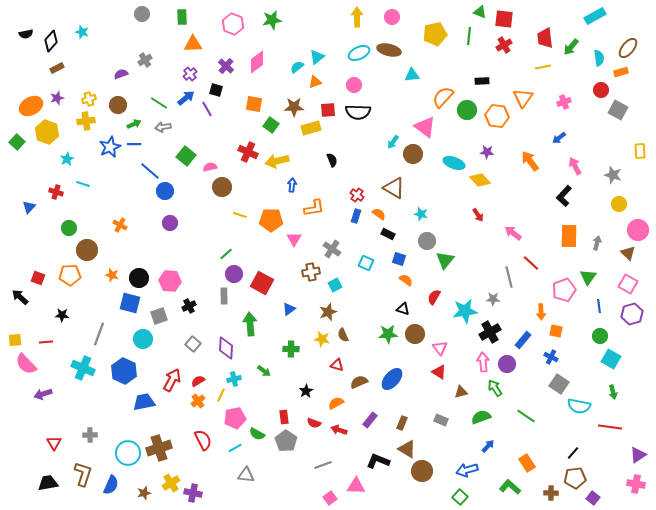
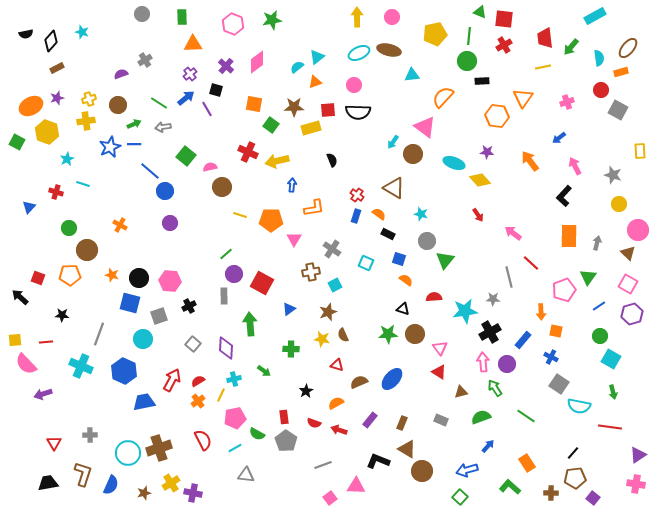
pink cross at (564, 102): moved 3 px right
green circle at (467, 110): moved 49 px up
green square at (17, 142): rotated 14 degrees counterclockwise
red semicircle at (434, 297): rotated 56 degrees clockwise
blue line at (599, 306): rotated 64 degrees clockwise
cyan cross at (83, 368): moved 2 px left, 2 px up
